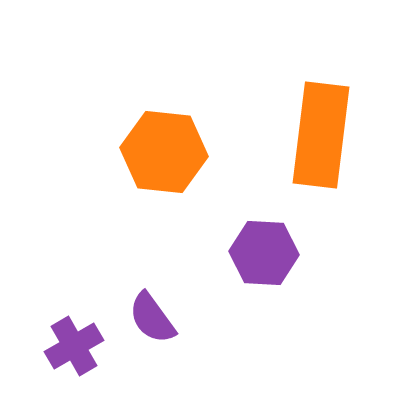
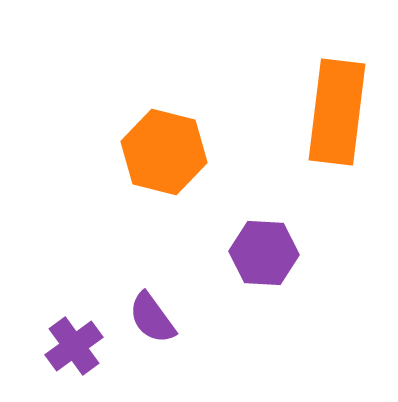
orange rectangle: moved 16 px right, 23 px up
orange hexagon: rotated 8 degrees clockwise
purple cross: rotated 6 degrees counterclockwise
